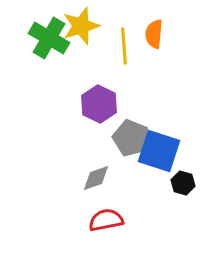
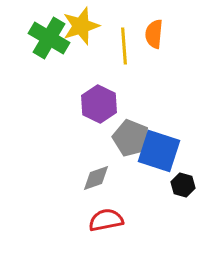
black hexagon: moved 2 px down
